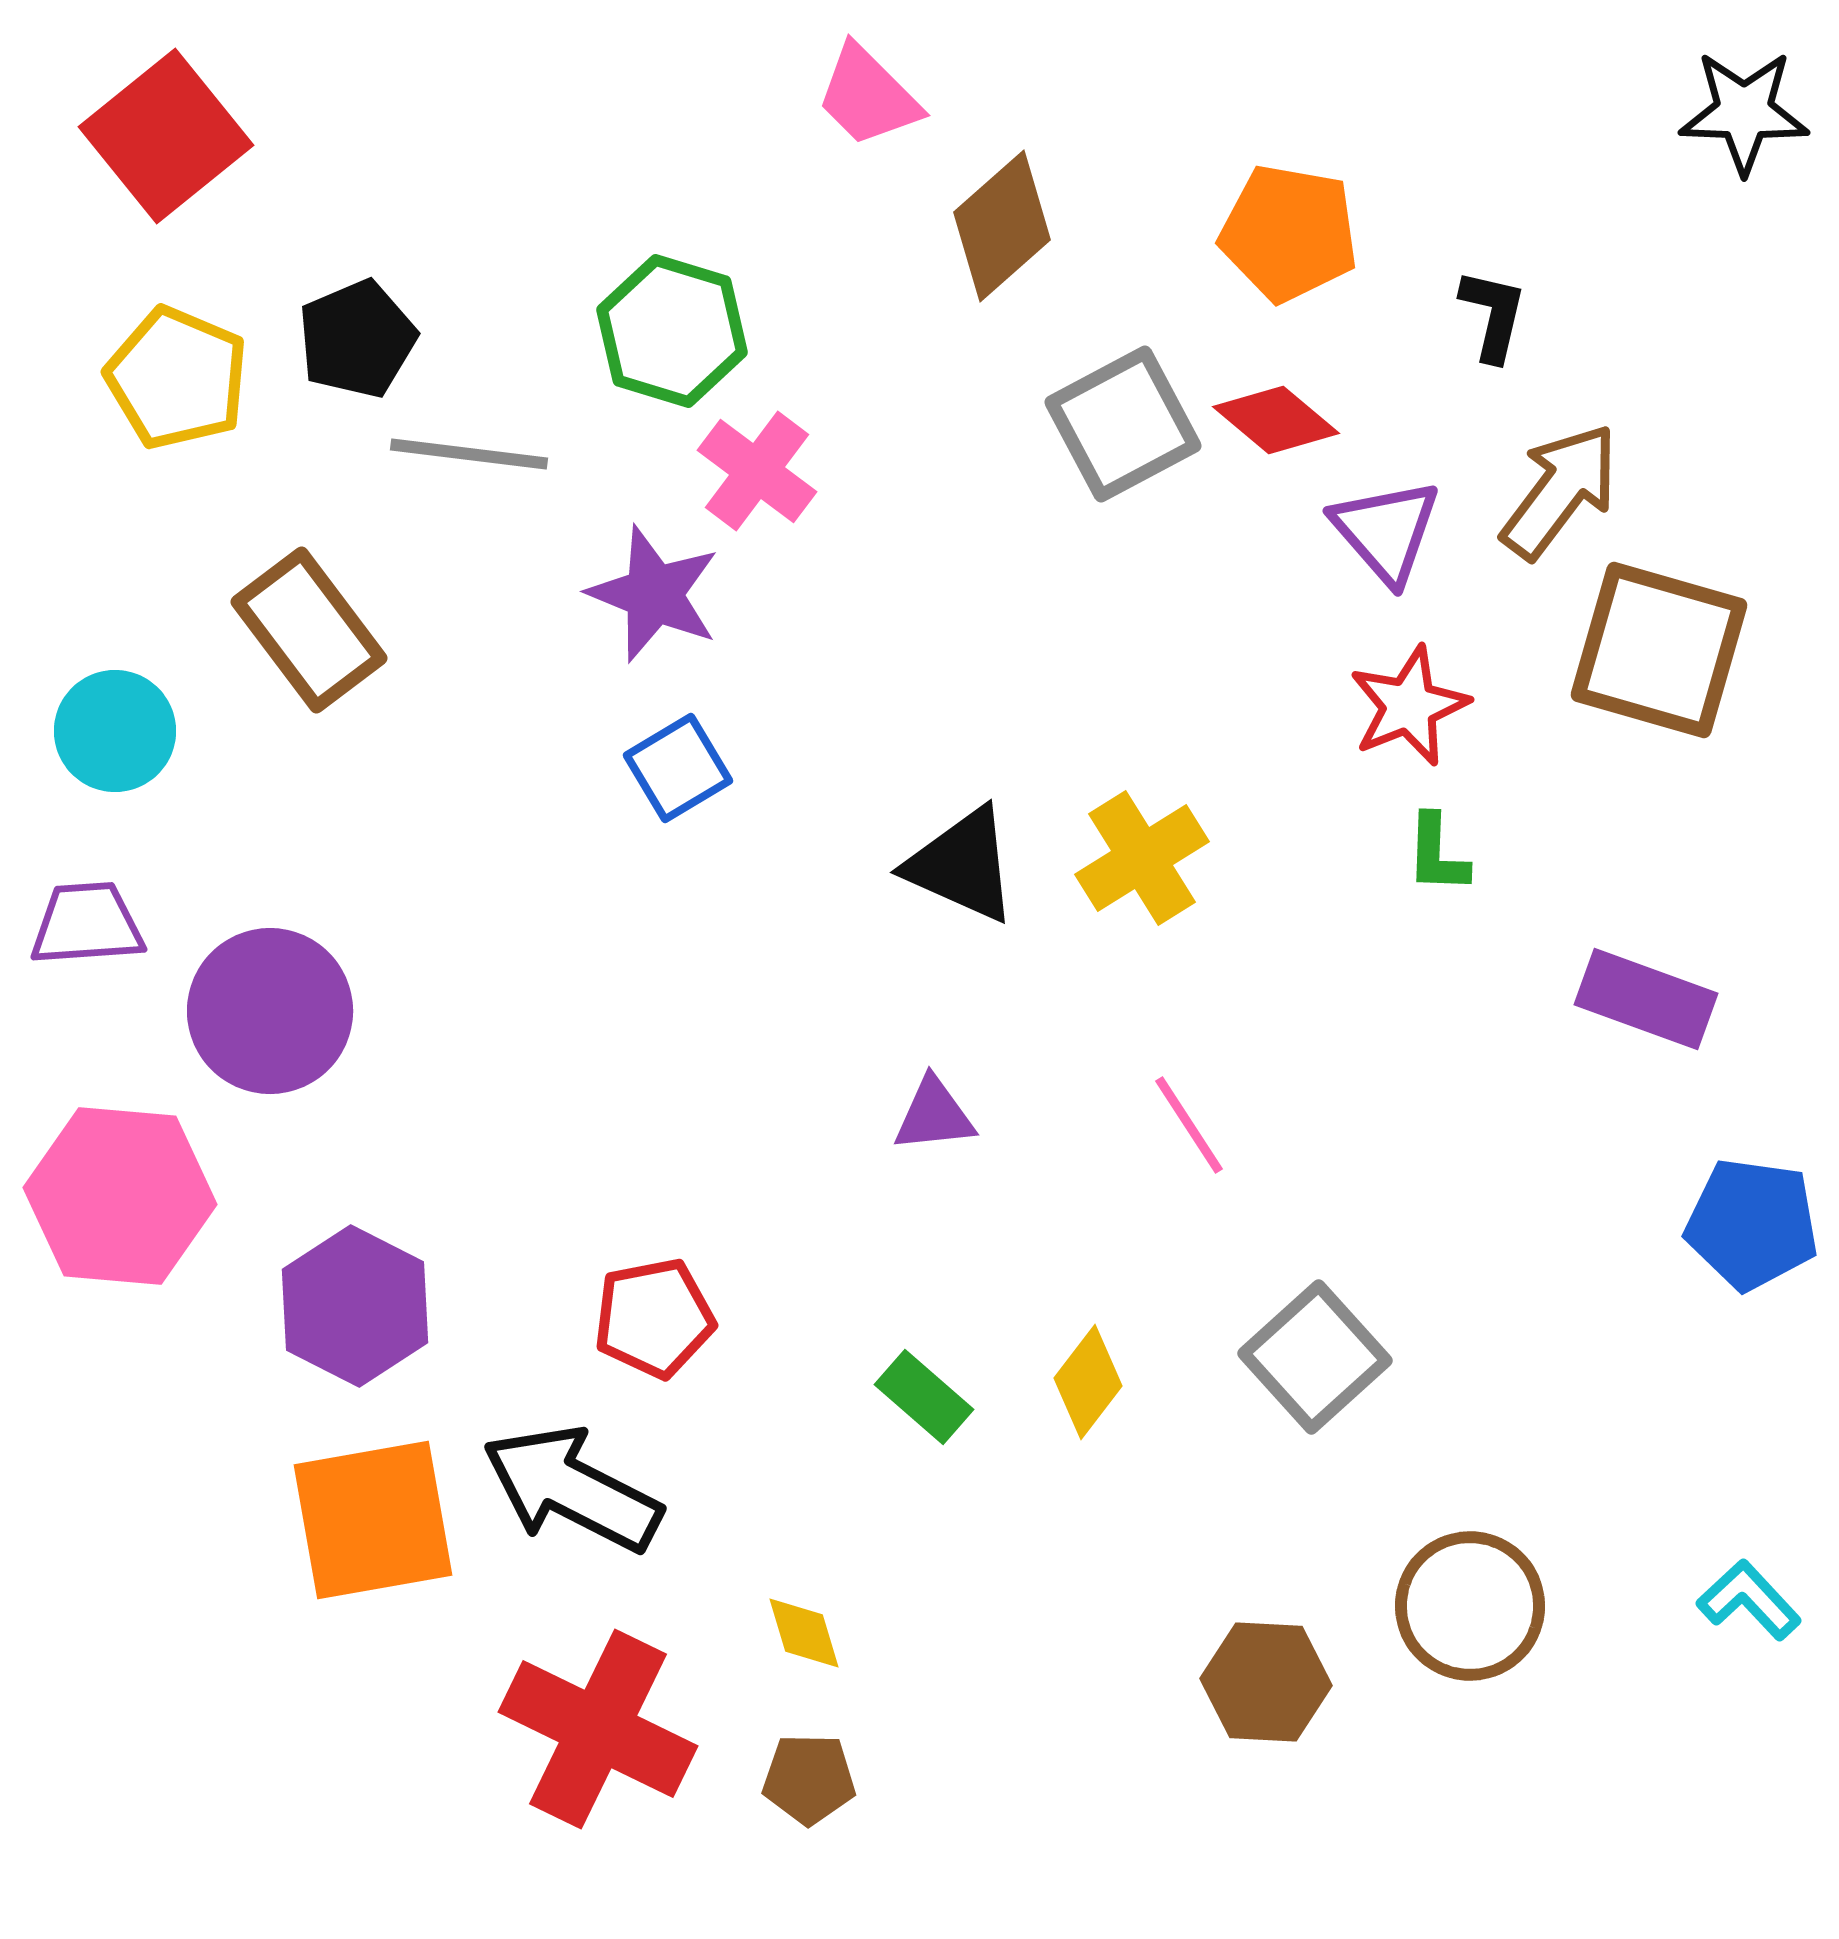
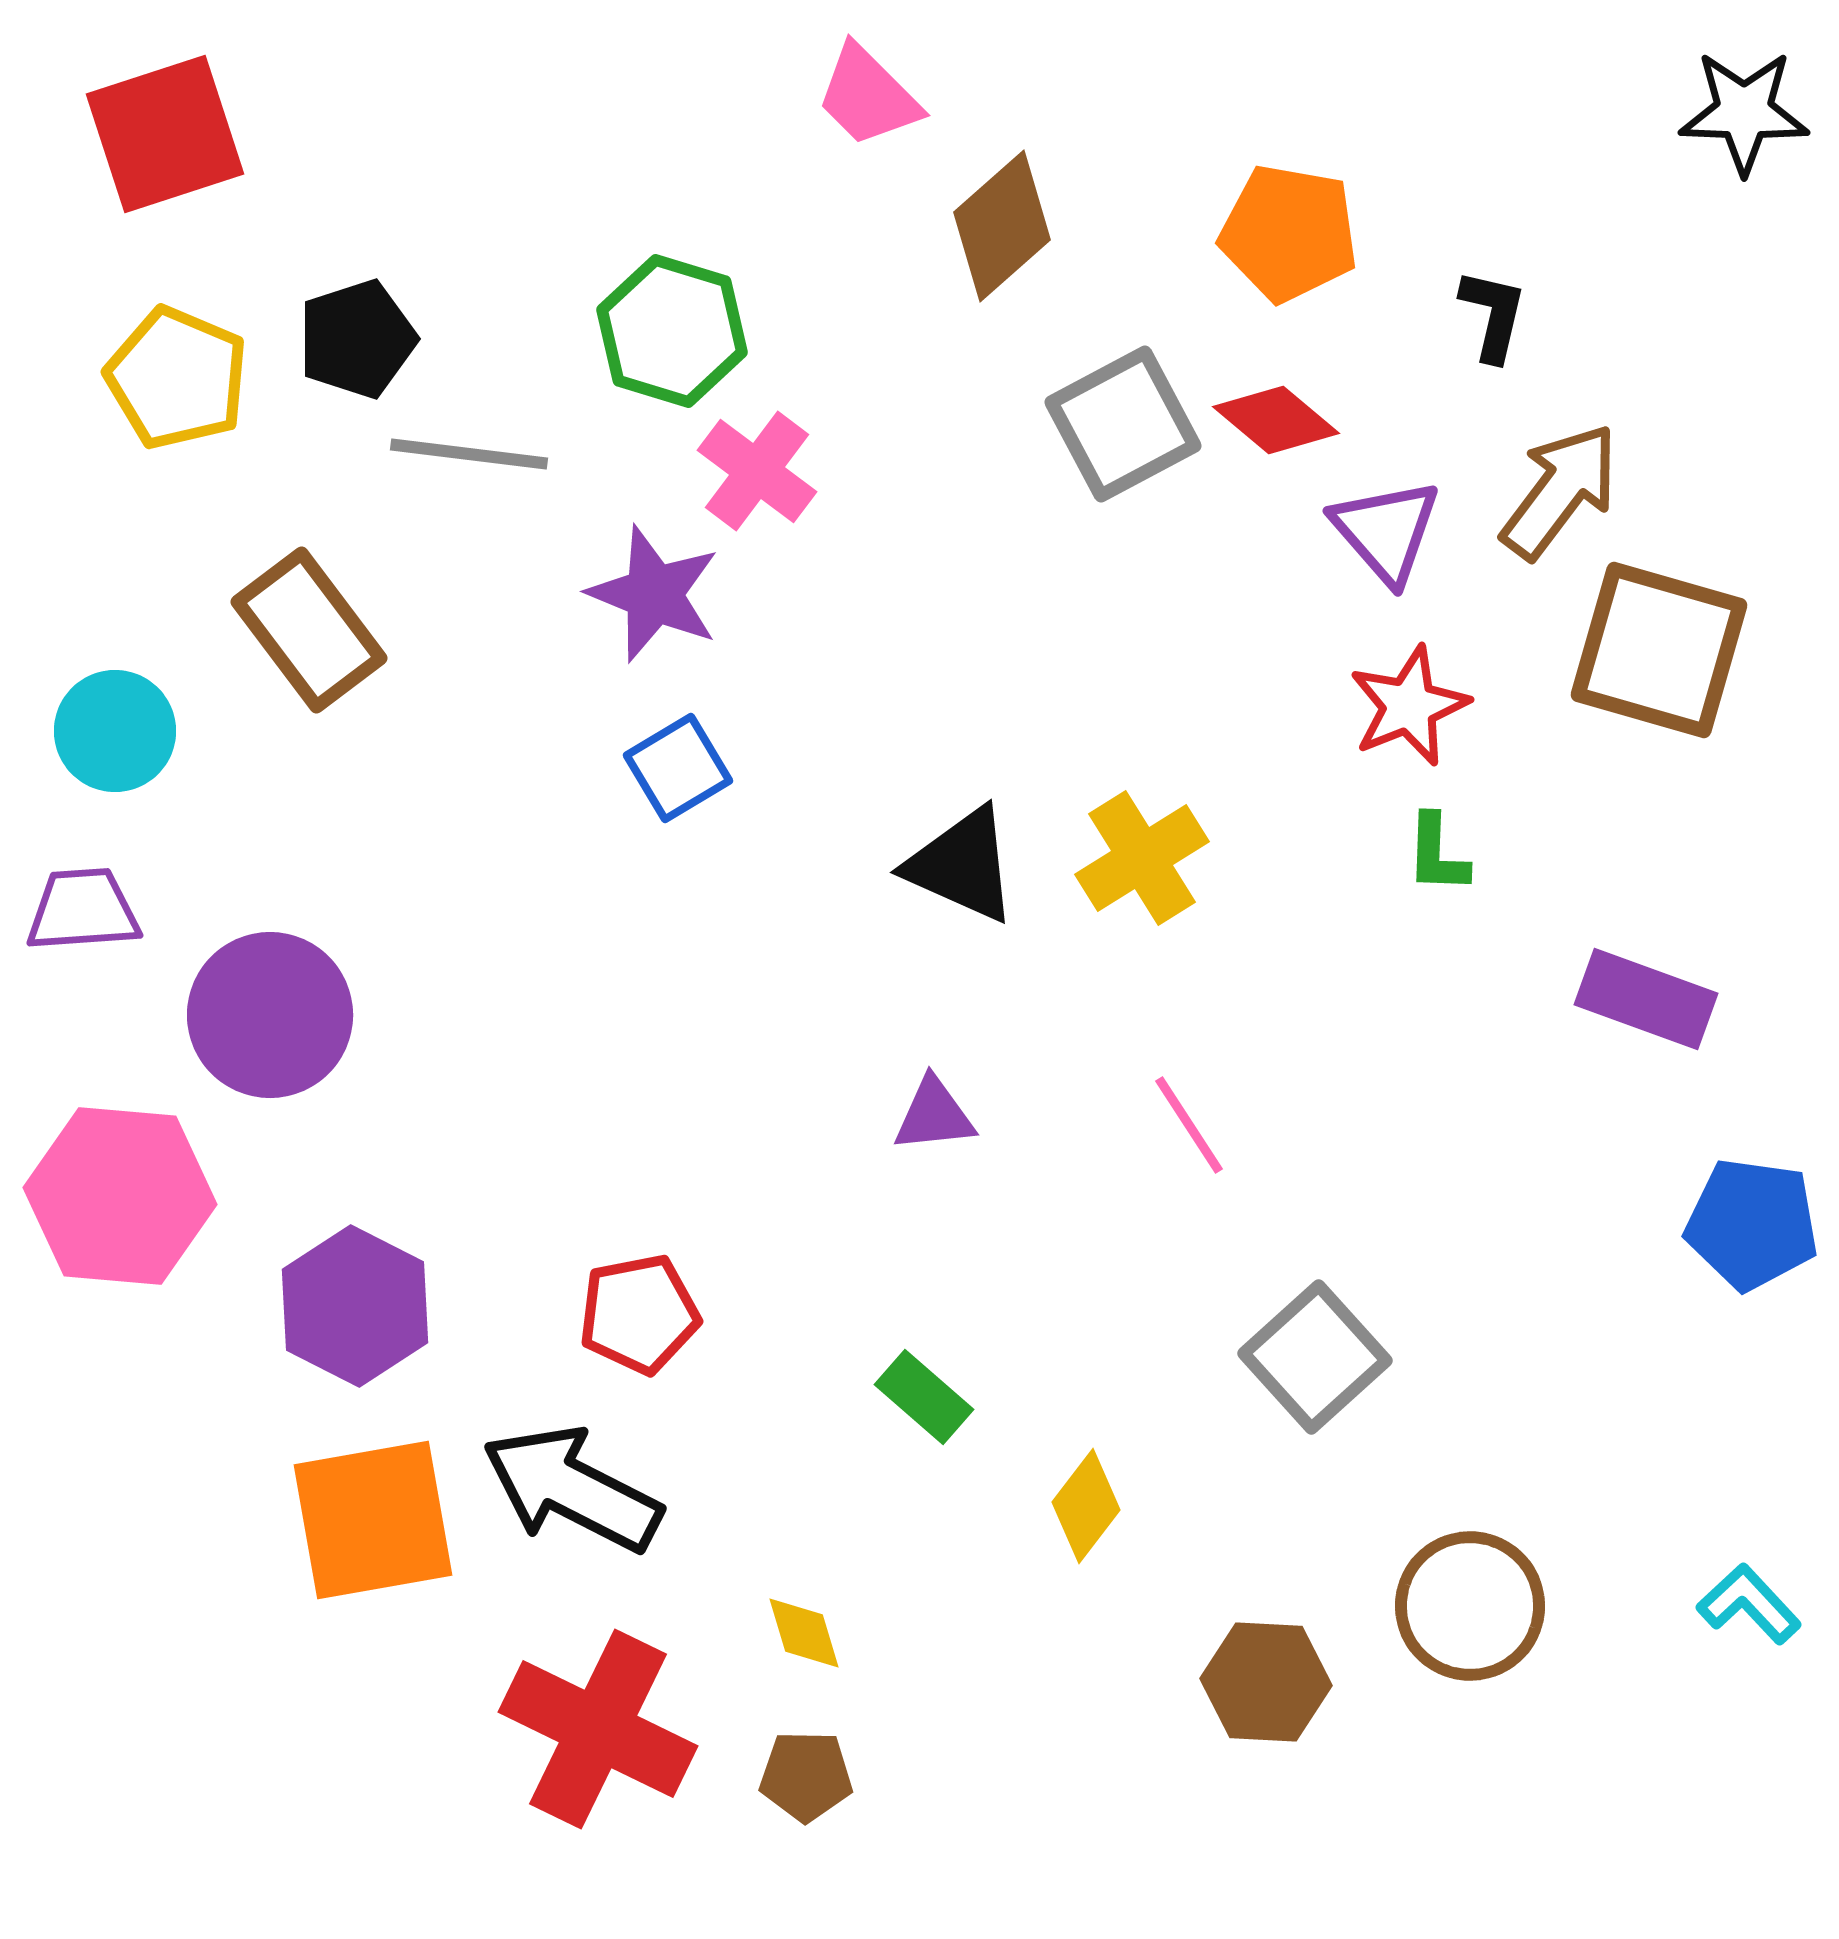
red square at (166, 136): moved 1 px left, 2 px up; rotated 21 degrees clockwise
black pentagon at (357, 339): rotated 5 degrees clockwise
purple trapezoid at (87, 924): moved 4 px left, 14 px up
purple circle at (270, 1011): moved 4 px down
red pentagon at (654, 1318): moved 15 px left, 4 px up
yellow diamond at (1088, 1382): moved 2 px left, 124 px down
cyan L-shape at (1749, 1600): moved 4 px down
brown pentagon at (809, 1779): moved 3 px left, 3 px up
